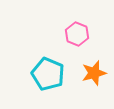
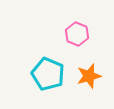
orange star: moved 5 px left, 3 px down
